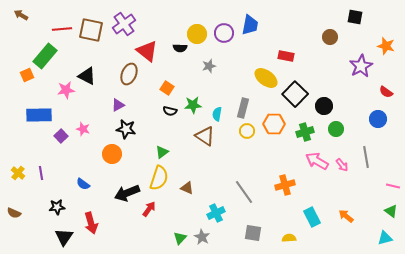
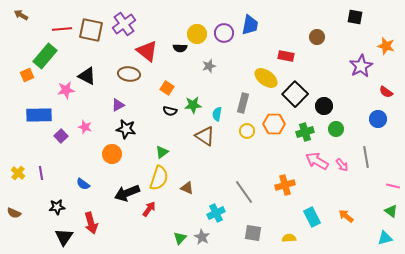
brown circle at (330, 37): moved 13 px left
brown ellipse at (129, 74): rotated 75 degrees clockwise
gray rectangle at (243, 108): moved 5 px up
pink star at (83, 129): moved 2 px right, 2 px up
